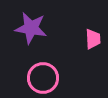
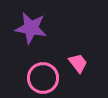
pink trapezoid: moved 15 px left, 24 px down; rotated 35 degrees counterclockwise
